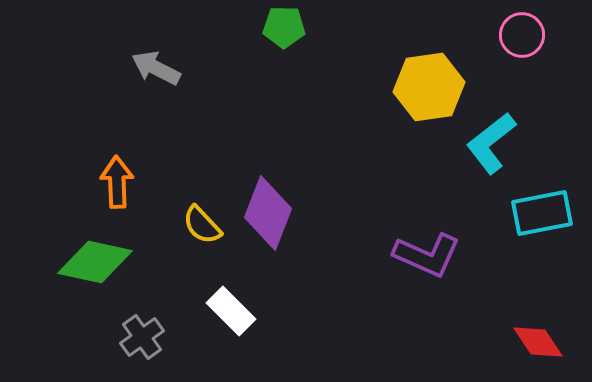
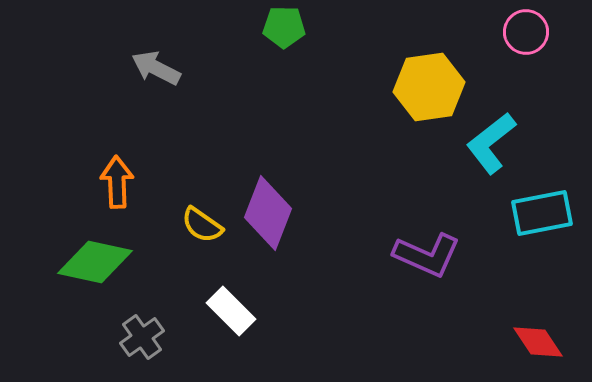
pink circle: moved 4 px right, 3 px up
yellow semicircle: rotated 12 degrees counterclockwise
